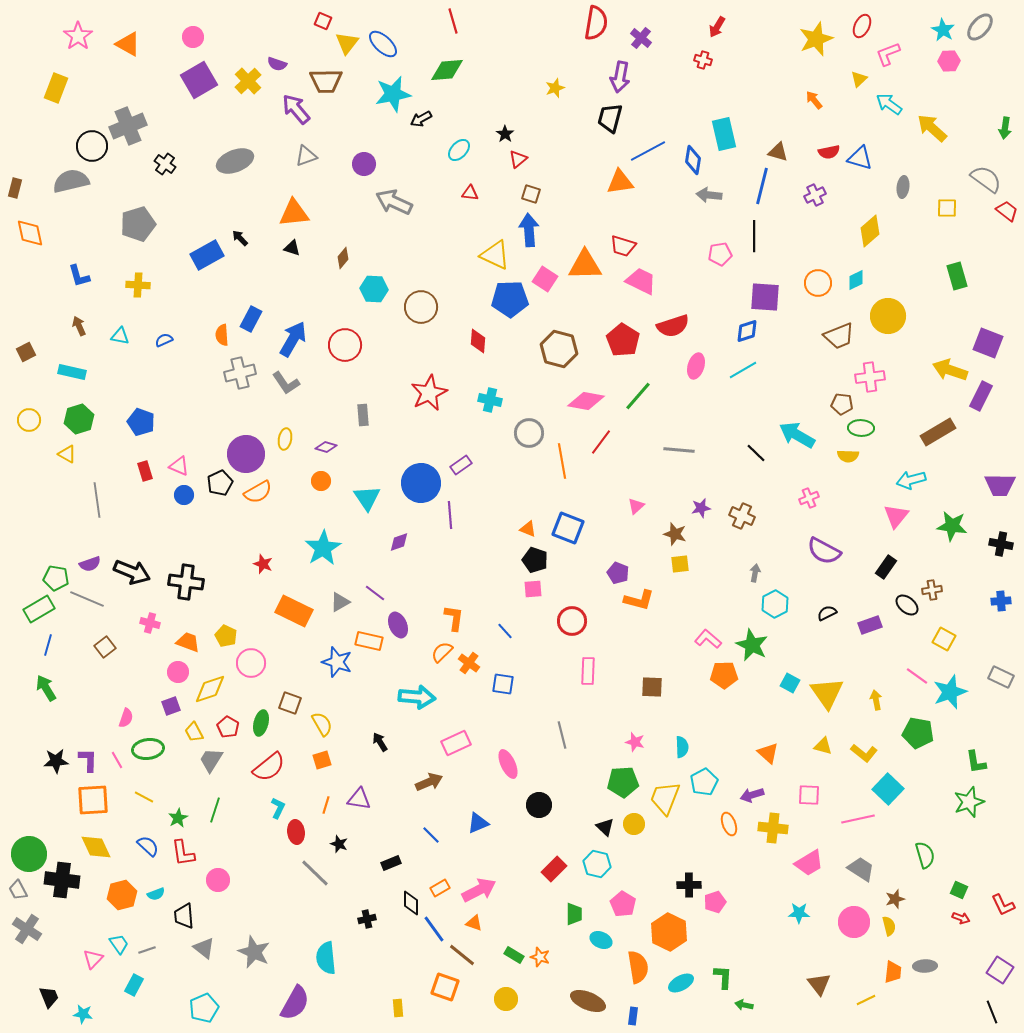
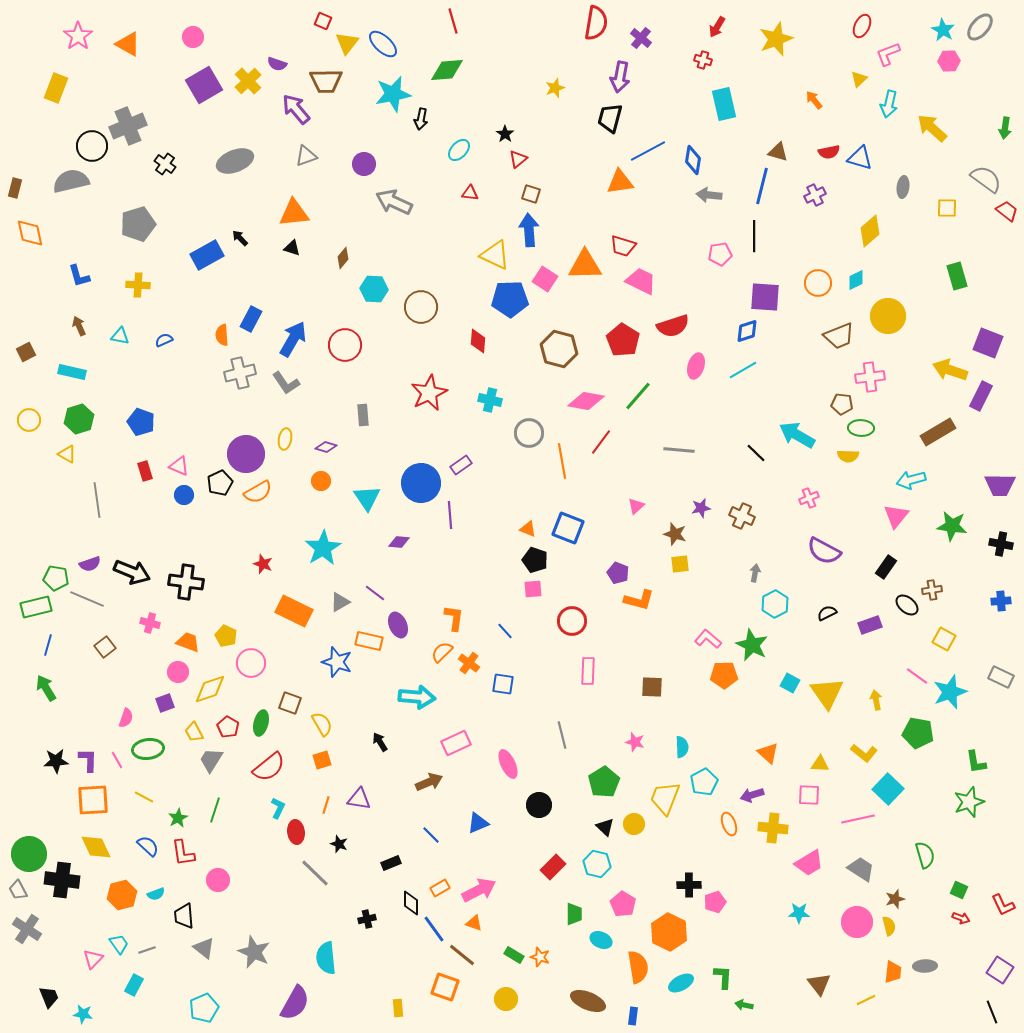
yellow star at (816, 39): moved 40 px left
purple square at (199, 80): moved 5 px right, 5 px down
cyan arrow at (889, 104): rotated 112 degrees counterclockwise
black arrow at (421, 119): rotated 50 degrees counterclockwise
cyan rectangle at (724, 134): moved 30 px up
purple diamond at (399, 542): rotated 25 degrees clockwise
green rectangle at (39, 609): moved 3 px left, 2 px up; rotated 16 degrees clockwise
purple square at (171, 706): moved 6 px left, 3 px up
yellow triangle at (823, 746): moved 3 px left, 18 px down; rotated 12 degrees counterclockwise
green pentagon at (623, 782): moved 19 px left; rotated 28 degrees counterclockwise
red rectangle at (554, 869): moved 1 px left, 2 px up
pink circle at (854, 922): moved 3 px right
